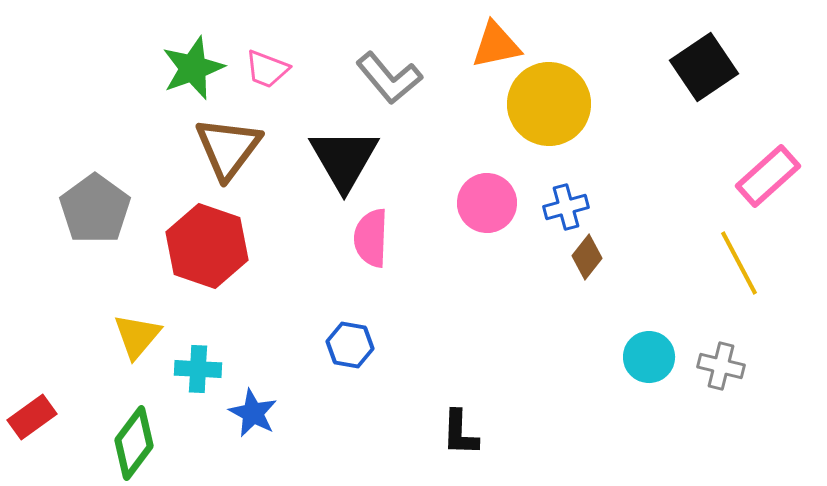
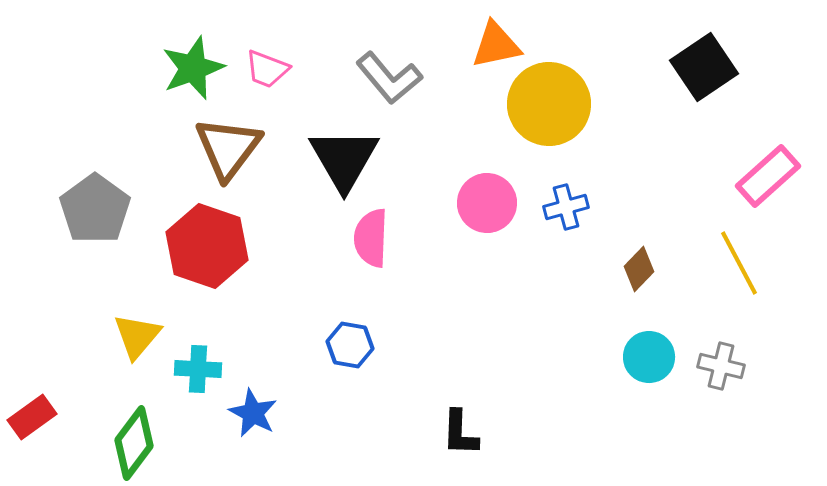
brown diamond: moved 52 px right, 12 px down; rotated 6 degrees clockwise
